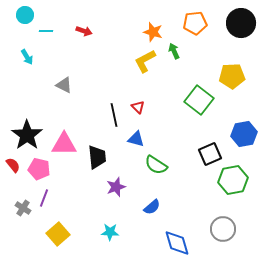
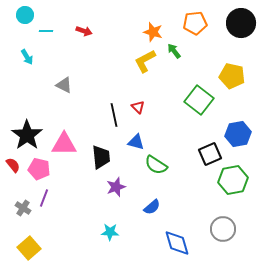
green arrow: rotated 14 degrees counterclockwise
yellow pentagon: rotated 15 degrees clockwise
blue hexagon: moved 6 px left
blue triangle: moved 3 px down
black trapezoid: moved 4 px right
yellow square: moved 29 px left, 14 px down
